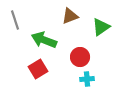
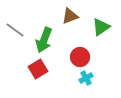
gray line: moved 10 px down; rotated 36 degrees counterclockwise
green arrow: rotated 90 degrees counterclockwise
cyan cross: moved 1 px left, 1 px up; rotated 24 degrees counterclockwise
